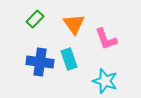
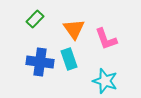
orange triangle: moved 5 px down
